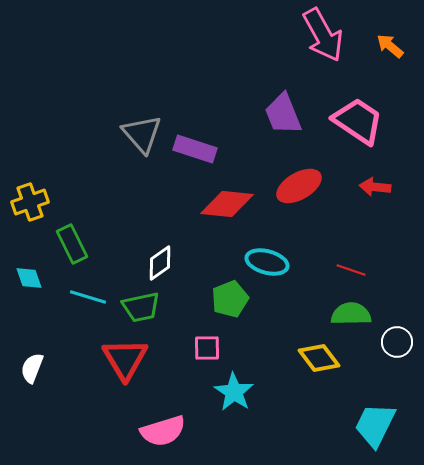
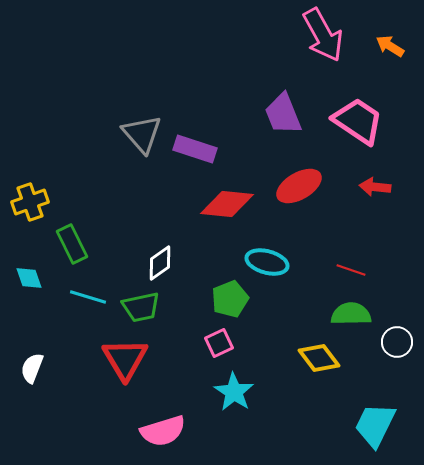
orange arrow: rotated 8 degrees counterclockwise
pink square: moved 12 px right, 5 px up; rotated 24 degrees counterclockwise
